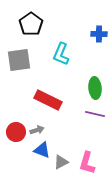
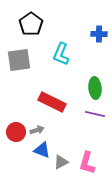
red rectangle: moved 4 px right, 2 px down
